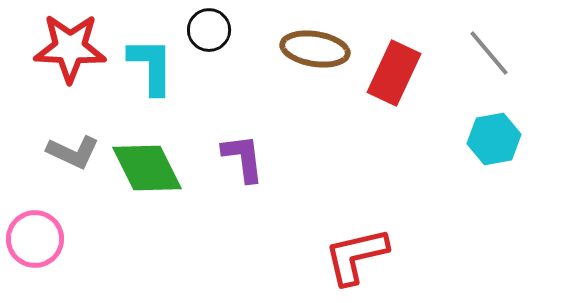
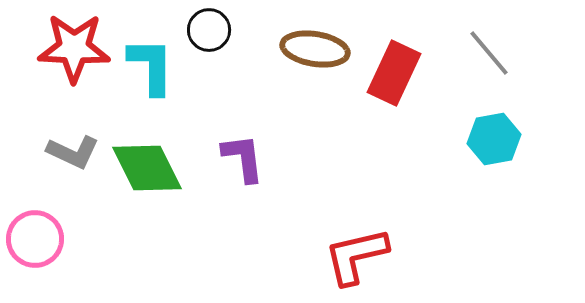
red star: moved 4 px right
